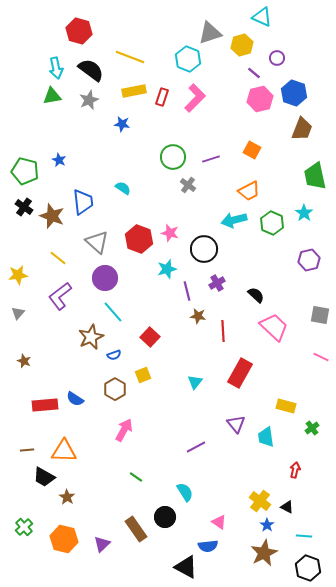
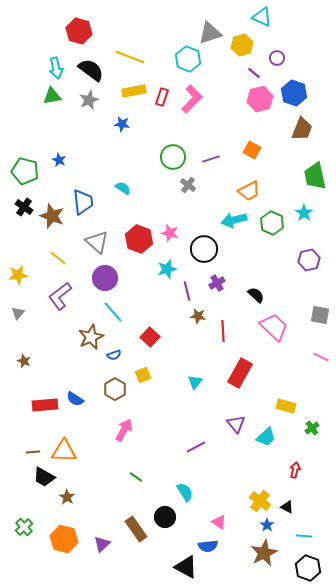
pink L-shape at (195, 98): moved 3 px left, 1 px down
cyan trapezoid at (266, 437): rotated 125 degrees counterclockwise
brown line at (27, 450): moved 6 px right, 2 px down
